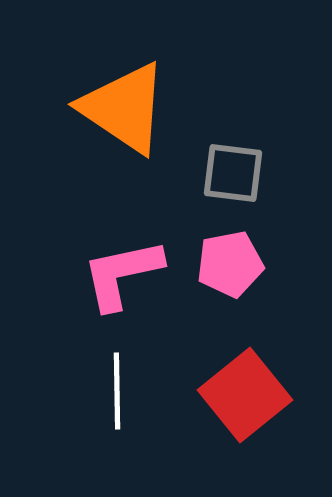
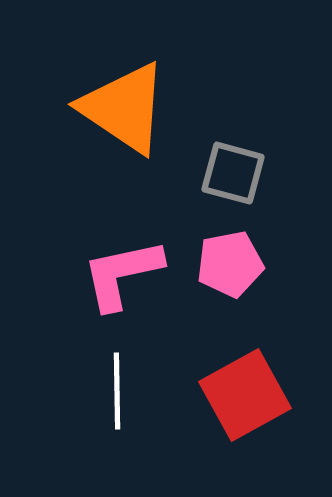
gray square: rotated 8 degrees clockwise
red square: rotated 10 degrees clockwise
